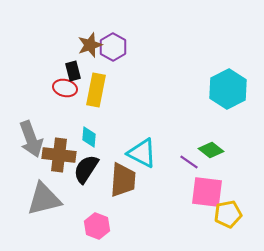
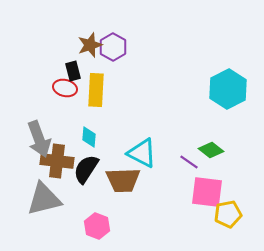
yellow rectangle: rotated 8 degrees counterclockwise
gray arrow: moved 8 px right
brown cross: moved 2 px left, 6 px down
brown trapezoid: rotated 84 degrees clockwise
